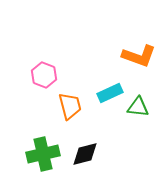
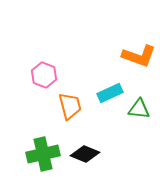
green triangle: moved 1 px right, 2 px down
black diamond: rotated 36 degrees clockwise
